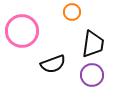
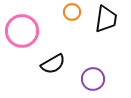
black trapezoid: moved 13 px right, 25 px up
black semicircle: rotated 10 degrees counterclockwise
purple circle: moved 1 px right, 4 px down
